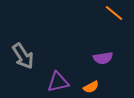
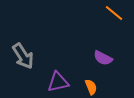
purple semicircle: rotated 36 degrees clockwise
orange semicircle: rotated 84 degrees counterclockwise
